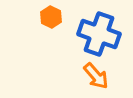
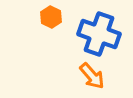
orange arrow: moved 4 px left
